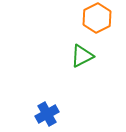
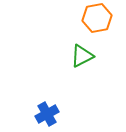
orange hexagon: rotated 16 degrees clockwise
